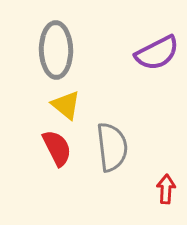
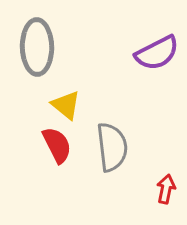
gray ellipse: moved 19 px left, 3 px up
red semicircle: moved 3 px up
red arrow: rotated 8 degrees clockwise
